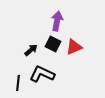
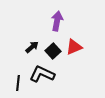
black square: moved 7 px down; rotated 21 degrees clockwise
black arrow: moved 1 px right, 3 px up
